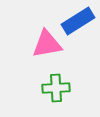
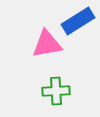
green cross: moved 3 px down
